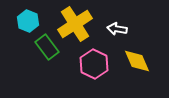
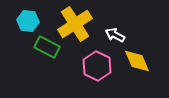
cyan hexagon: rotated 15 degrees counterclockwise
white arrow: moved 2 px left, 6 px down; rotated 18 degrees clockwise
green rectangle: rotated 25 degrees counterclockwise
pink hexagon: moved 3 px right, 2 px down
